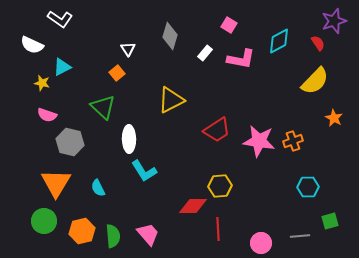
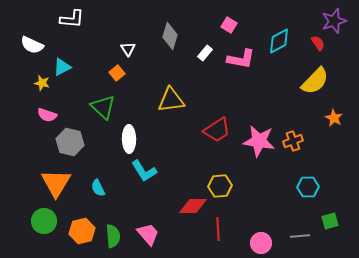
white L-shape: moved 12 px right; rotated 30 degrees counterclockwise
yellow triangle: rotated 20 degrees clockwise
